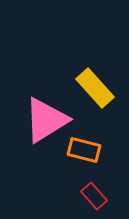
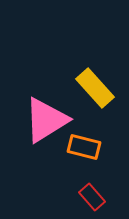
orange rectangle: moved 3 px up
red rectangle: moved 2 px left, 1 px down
